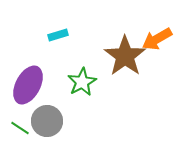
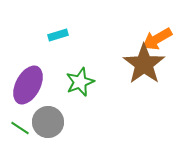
brown star: moved 19 px right, 8 px down
green star: moved 2 px left; rotated 8 degrees clockwise
gray circle: moved 1 px right, 1 px down
